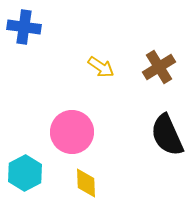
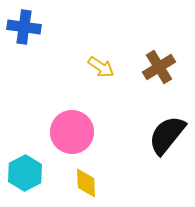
black semicircle: rotated 63 degrees clockwise
